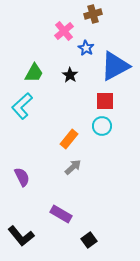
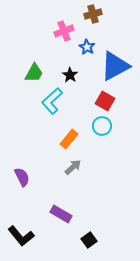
pink cross: rotated 18 degrees clockwise
blue star: moved 1 px right, 1 px up
red square: rotated 30 degrees clockwise
cyan L-shape: moved 30 px right, 5 px up
